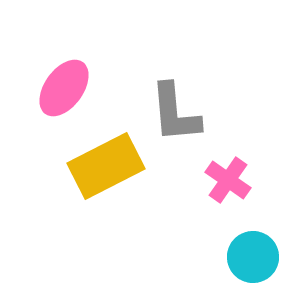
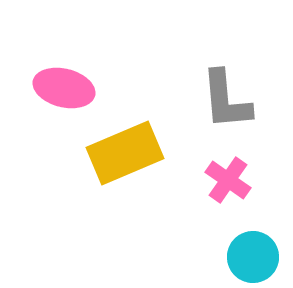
pink ellipse: rotated 68 degrees clockwise
gray L-shape: moved 51 px right, 13 px up
yellow rectangle: moved 19 px right, 13 px up; rotated 4 degrees clockwise
